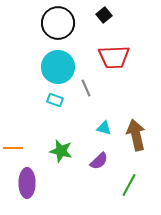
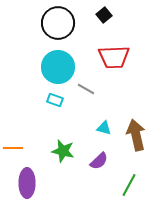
gray line: moved 1 px down; rotated 36 degrees counterclockwise
green star: moved 2 px right
